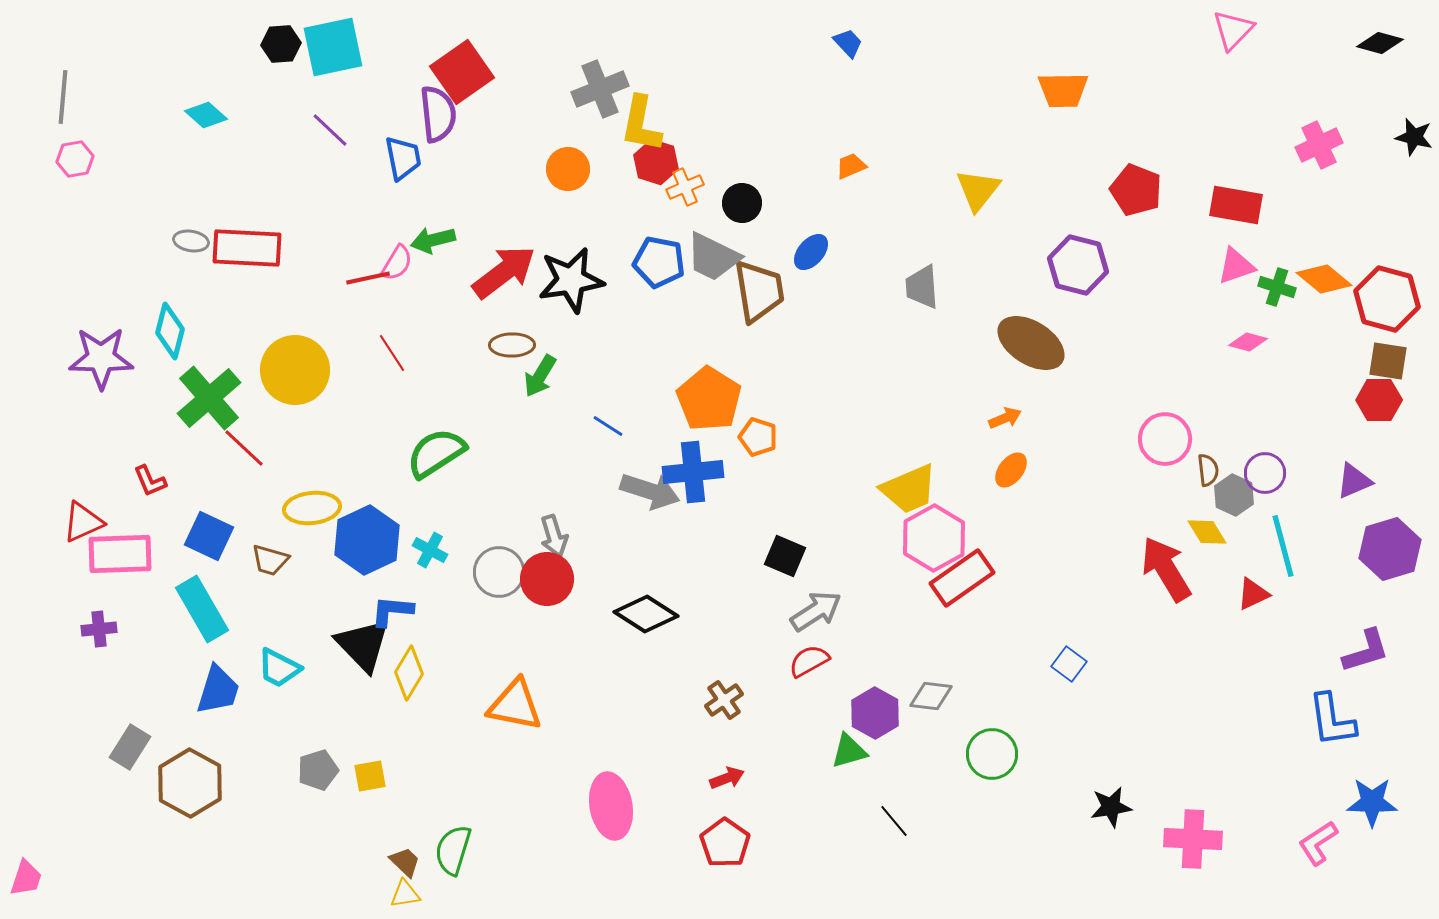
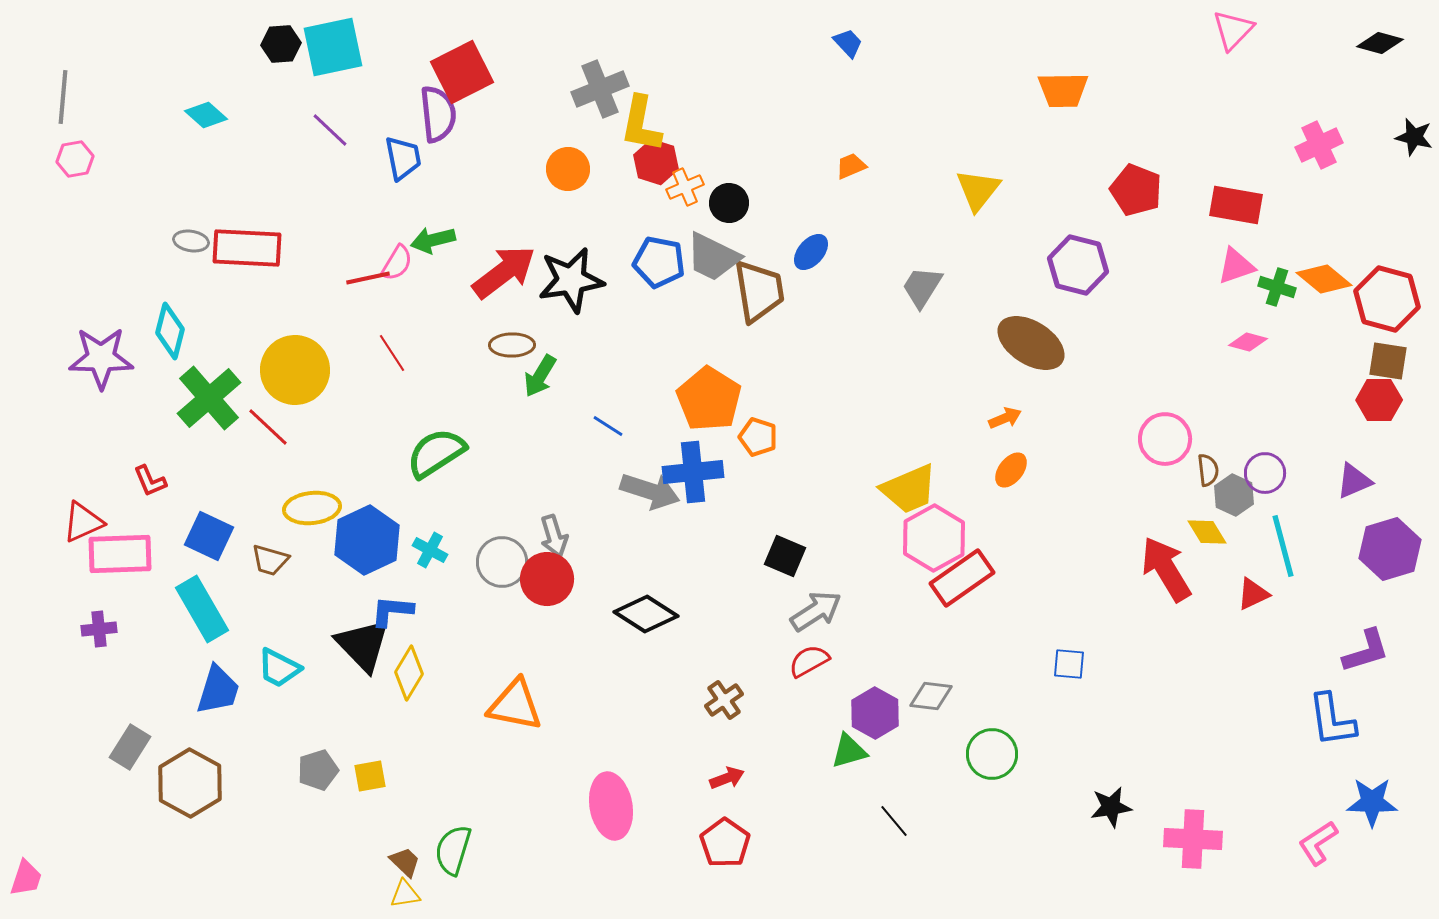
red square at (462, 72): rotated 8 degrees clockwise
black circle at (742, 203): moved 13 px left
gray trapezoid at (922, 287): rotated 36 degrees clockwise
red line at (244, 448): moved 24 px right, 21 px up
gray circle at (499, 572): moved 3 px right, 10 px up
blue square at (1069, 664): rotated 32 degrees counterclockwise
